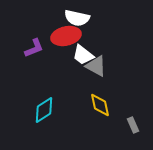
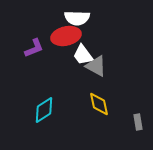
white semicircle: rotated 10 degrees counterclockwise
white trapezoid: rotated 15 degrees clockwise
yellow diamond: moved 1 px left, 1 px up
gray rectangle: moved 5 px right, 3 px up; rotated 14 degrees clockwise
